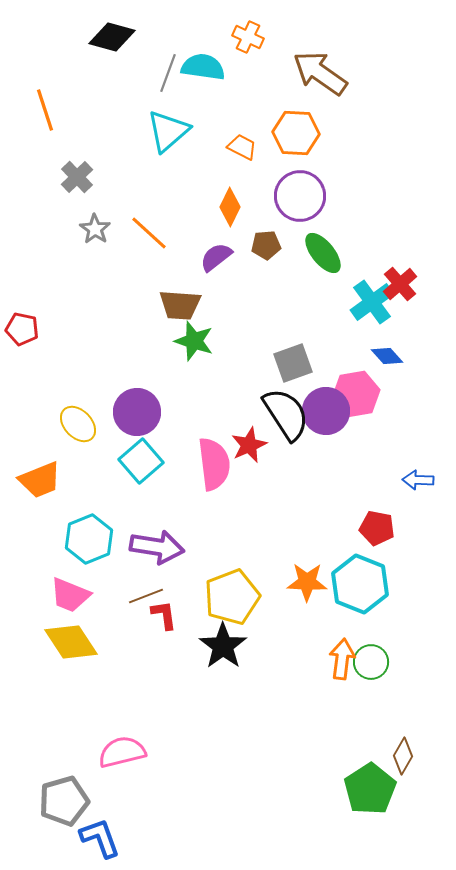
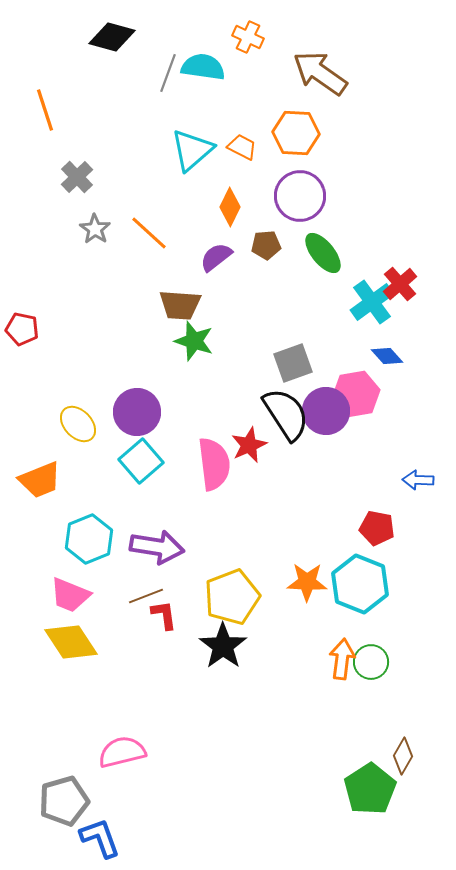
cyan triangle at (168, 131): moved 24 px right, 19 px down
